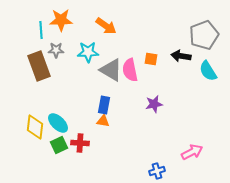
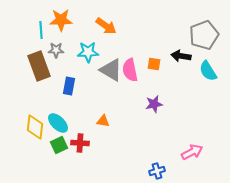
orange square: moved 3 px right, 5 px down
blue rectangle: moved 35 px left, 19 px up
